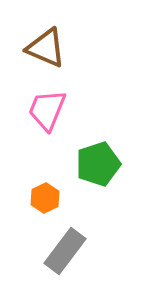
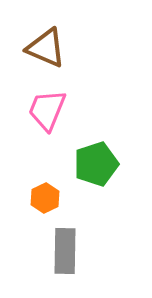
green pentagon: moved 2 px left
gray rectangle: rotated 36 degrees counterclockwise
